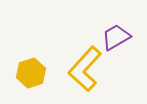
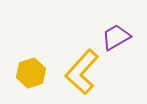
yellow L-shape: moved 3 px left, 3 px down
